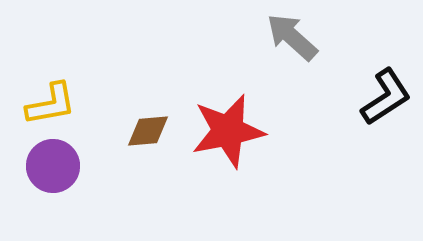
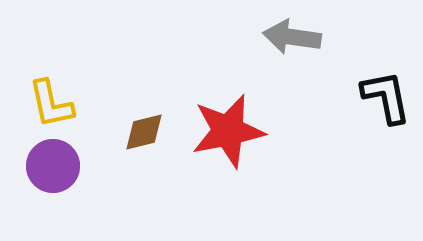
gray arrow: rotated 34 degrees counterclockwise
black L-shape: rotated 68 degrees counterclockwise
yellow L-shape: rotated 88 degrees clockwise
brown diamond: moved 4 px left, 1 px down; rotated 9 degrees counterclockwise
